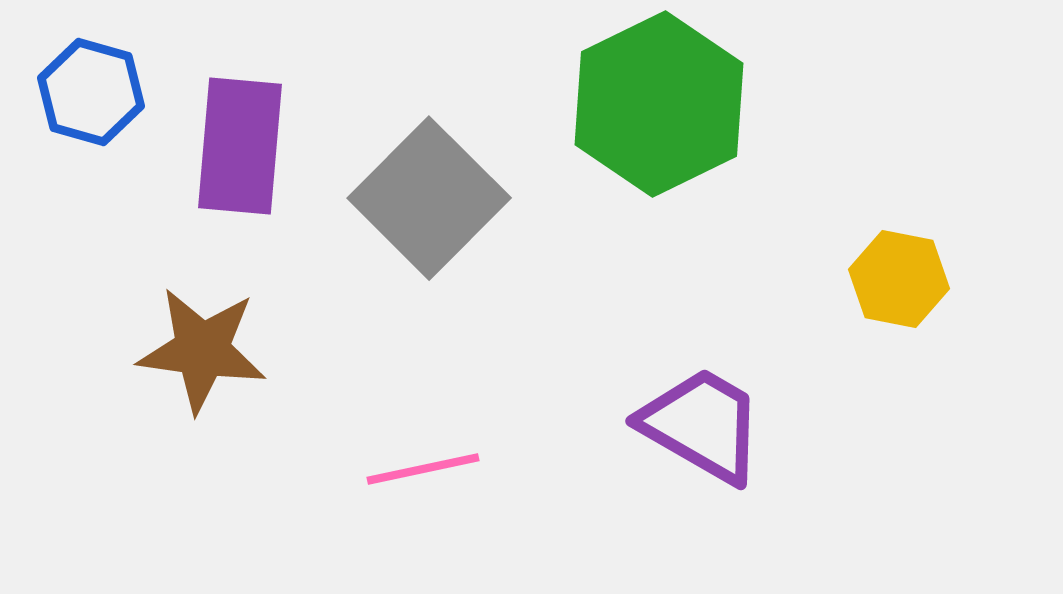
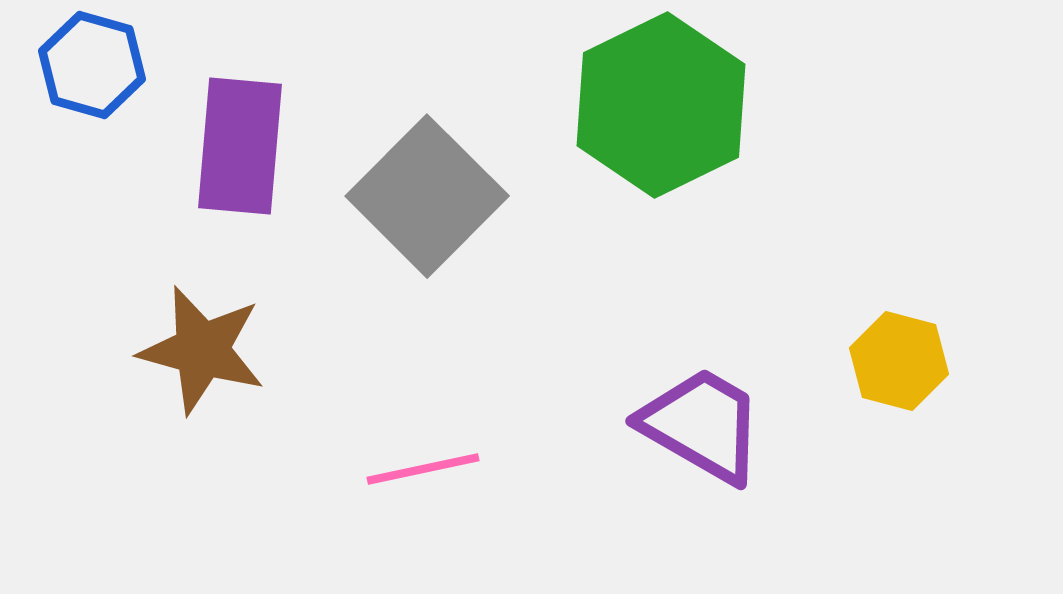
blue hexagon: moved 1 px right, 27 px up
green hexagon: moved 2 px right, 1 px down
gray square: moved 2 px left, 2 px up
yellow hexagon: moved 82 px down; rotated 4 degrees clockwise
brown star: rotated 7 degrees clockwise
